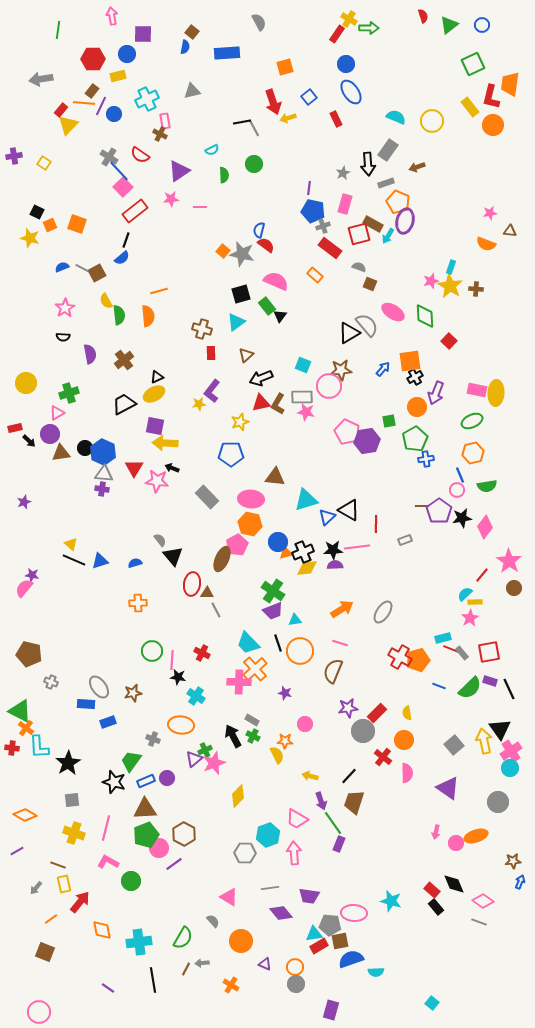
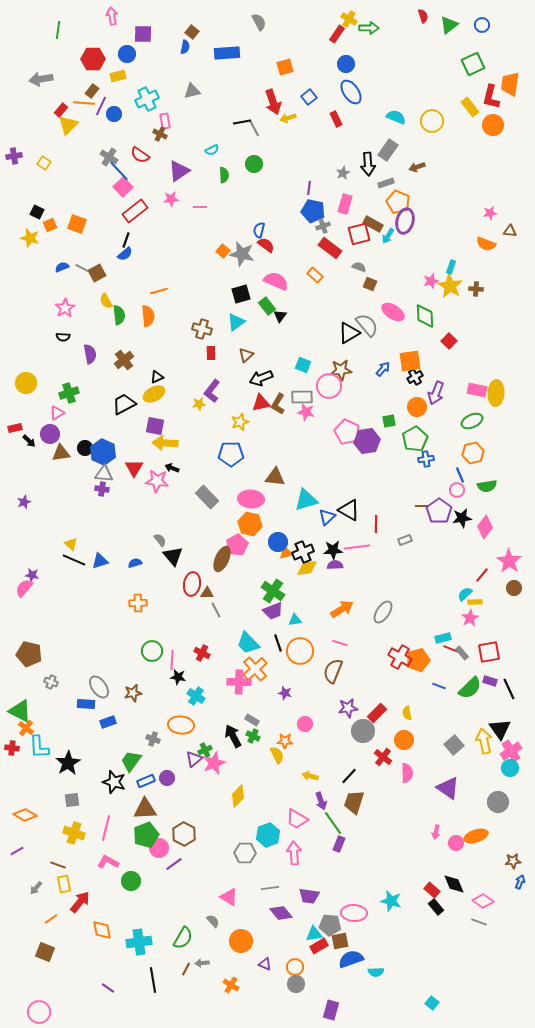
blue semicircle at (122, 258): moved 3 px right, 4 px up
